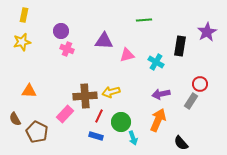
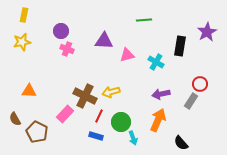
brown cross: rotated 30 degrees clockwise
